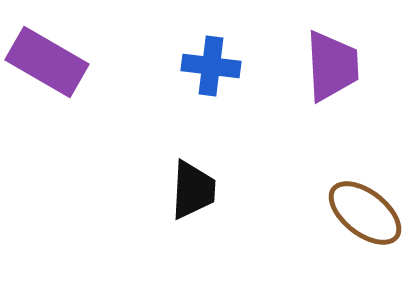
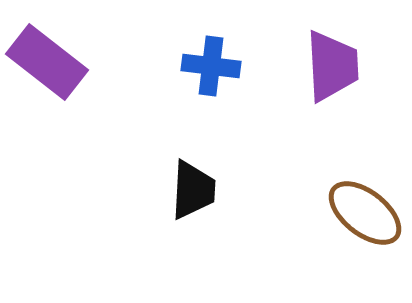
purple rectangle: rotated 8 degrees clockwise
